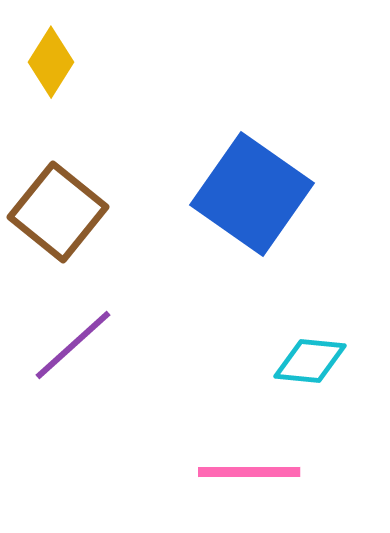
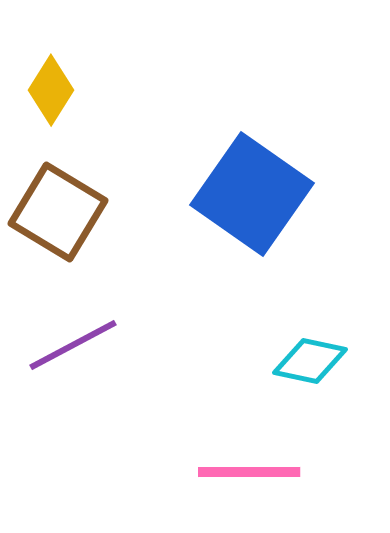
yellow diamond: moved 28 px down
brown square: rotated 8 degrees counterclockwise
purple line: rotated 14 degrees clockwise
cyan diamond: rotated 6 degrees clockwise
